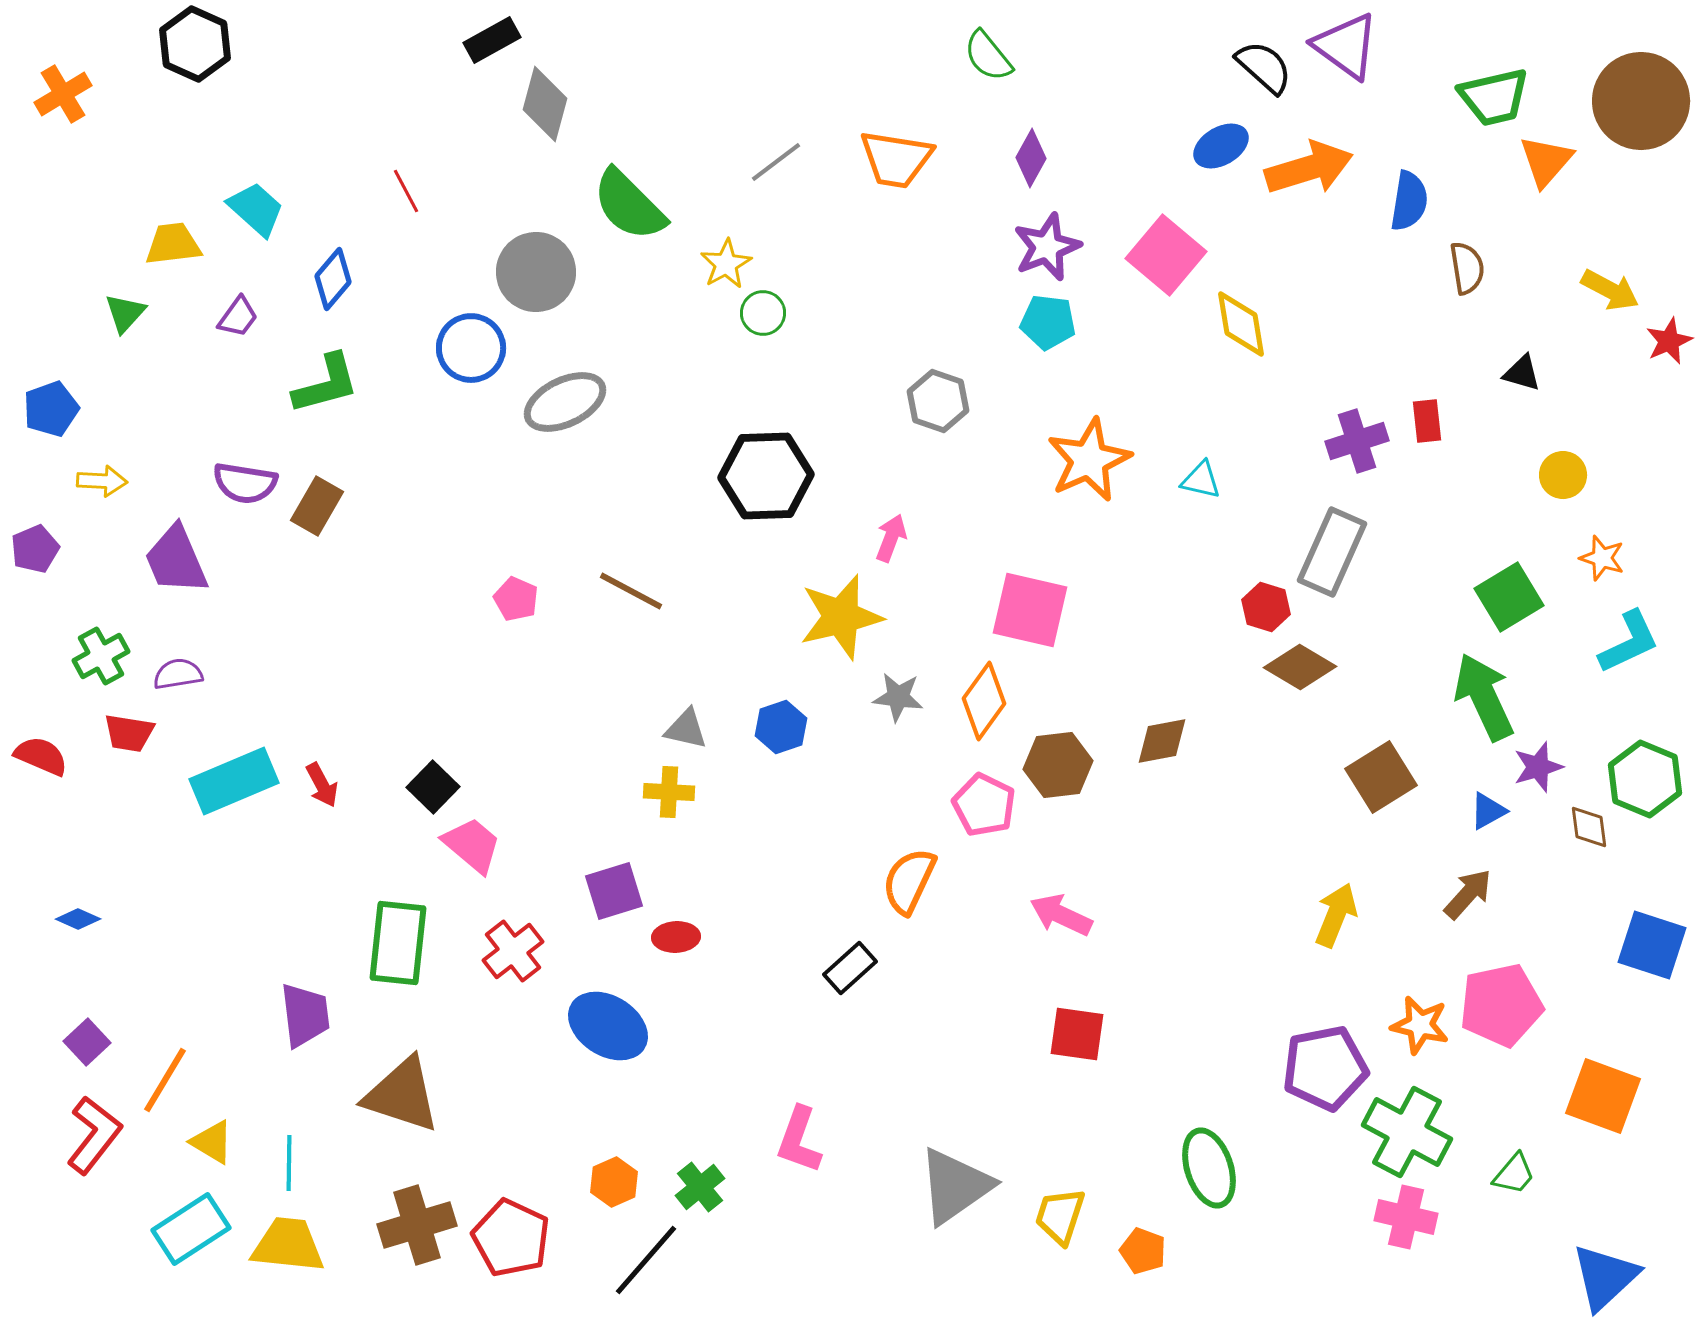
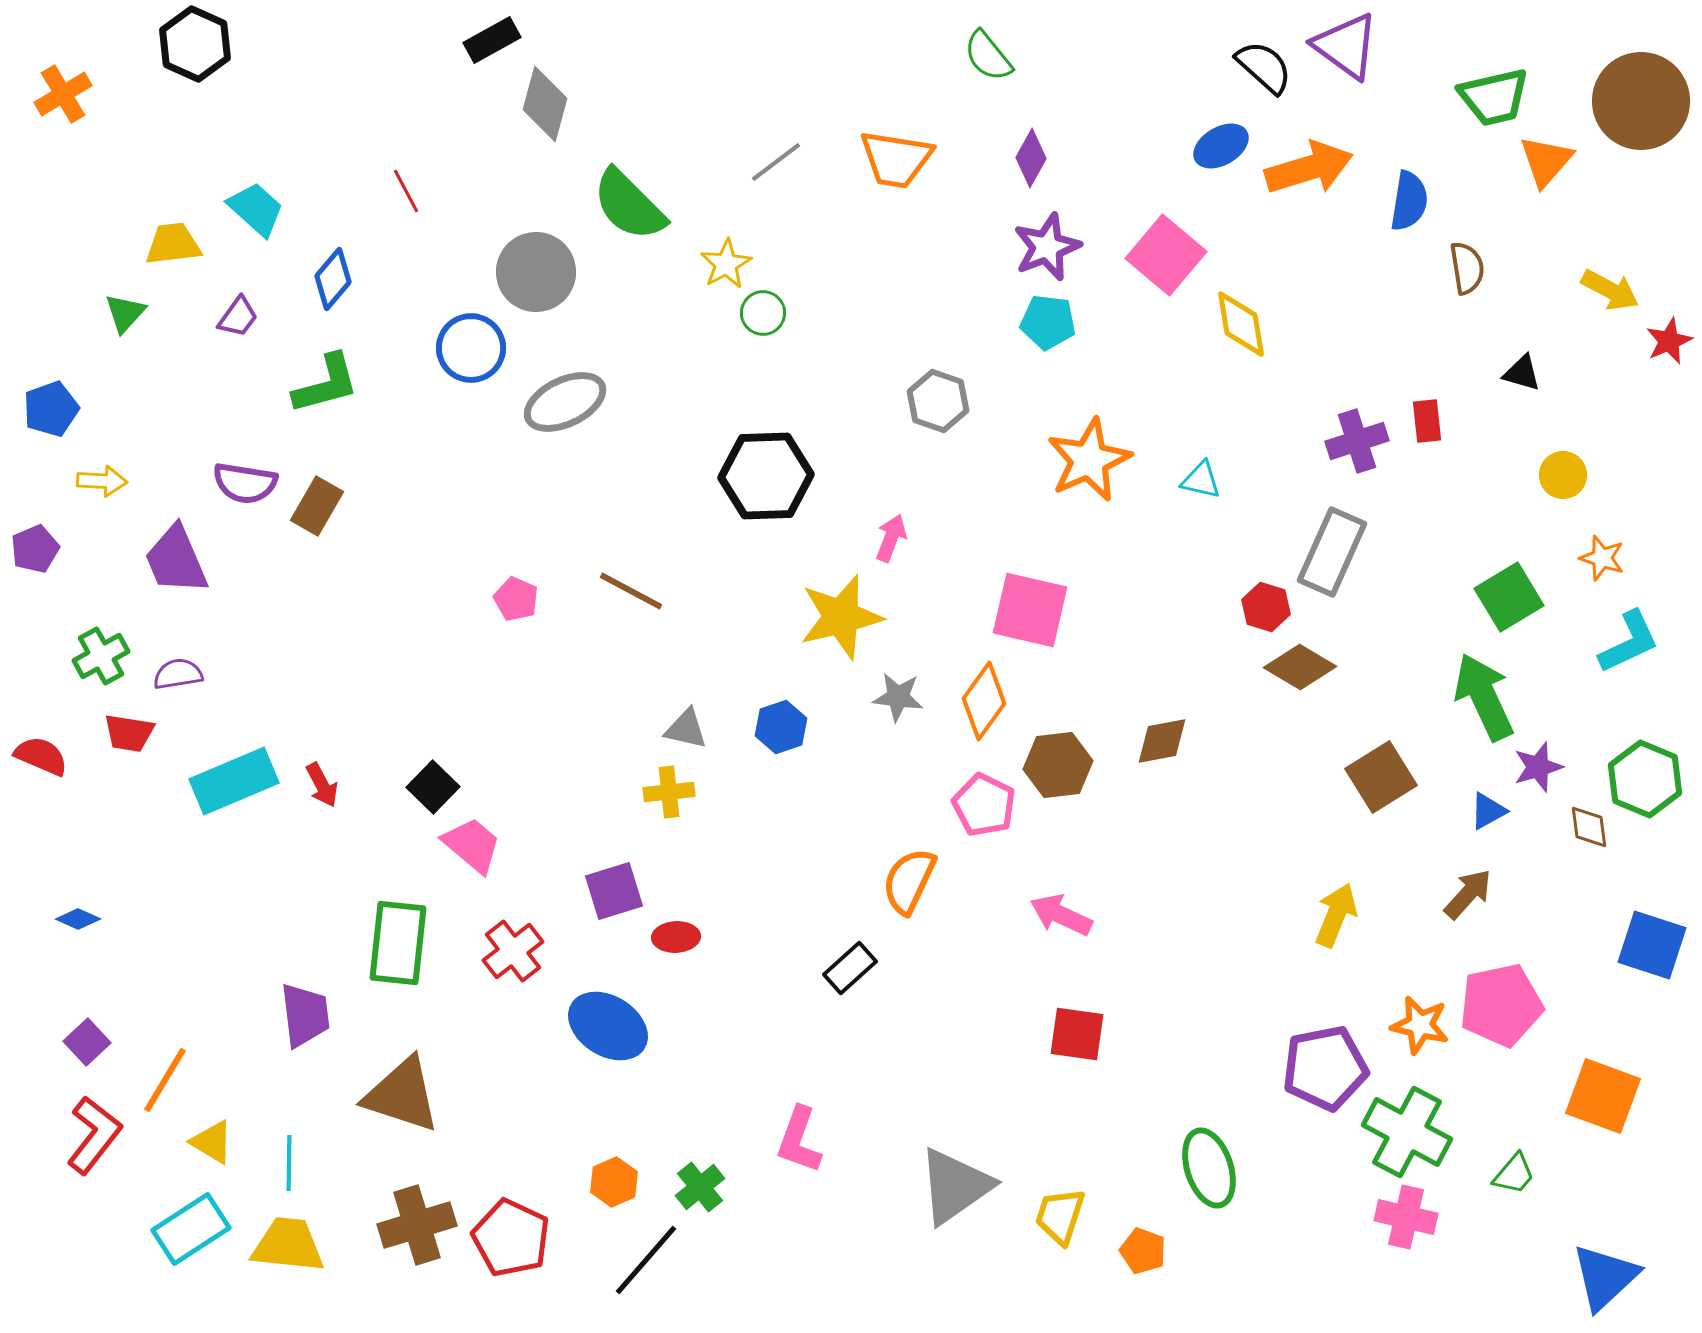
yellow cross at (669, 792): rotated 9 degrees counterclockwise
